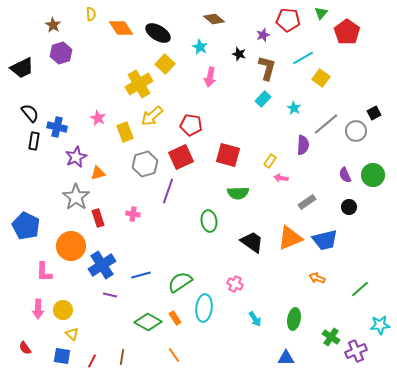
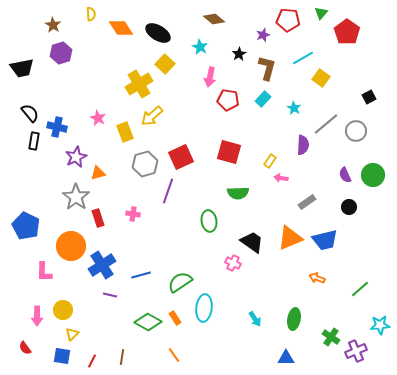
black star at (239, 54): rotated 24 degrees clockwise
black trapezoid at (22, 68): rotated 15 degrees clockwise
black square at (374, 113): moved 5 px left, 16 px up
red pentagon at (191, 125): moved 37 px right, 25 px up
red square at (228, 155): moved 1 px right, 3 px up
pink cross at (235, 284): moved 2 px left, 21 px up
pink arrow at (38, 309): moved 1 px left, 7 px down
yellow triangle at (72, 334): rotated 32 degrees clockwise
